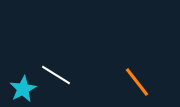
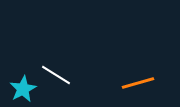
orange line: moved 1 px right, 1 px down; rotated 68 degrees counterclockwise
